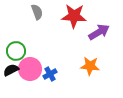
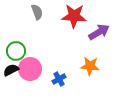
blue cross: moved 9 px right, 5 px down
